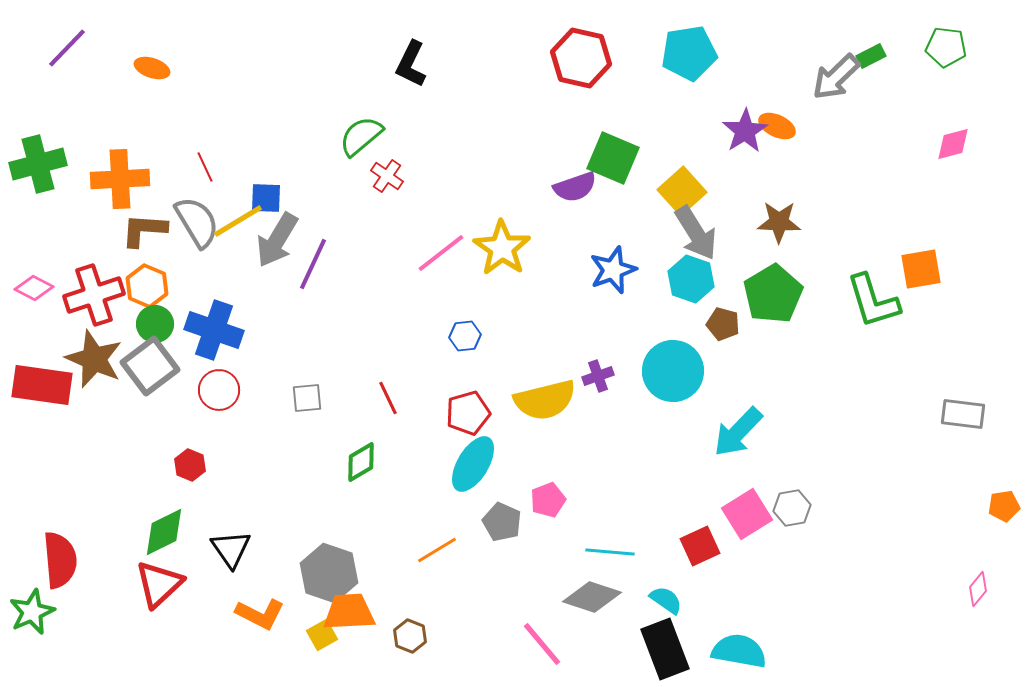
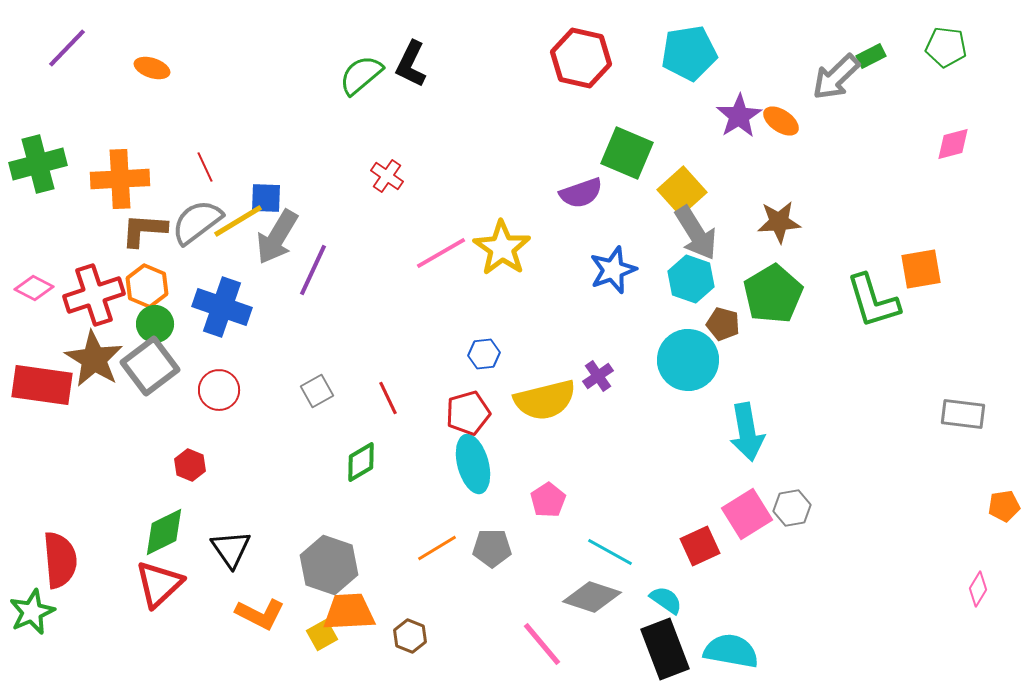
orange ellipse at (777, 126): moved 4 px right, 5 px up; rotated 9 degrees clockwise
purple star at (745, 131): moved 6 px left, 15 px up
green semicircle at (361, 136): moved 61 px up
green square at (613, 158): moved 14 px right, 5 px up
purple semicircle at (575, 187): moved 6 px right, 6 px down
gray semicircle at (197, 222): rotated 96 degrees counterclockwise
brown star at (779, 222): rotated 6 degrees counterclockwise
gray arrow at (277, 240): moved 3 px up
pink line at (441, 253): rotated 8 degrees clockwise
purple line at (313, 264): moved 6 px down
blue cross at (214, 330): moved 8 px right, 23 px up
blue hexagon at (465, 336): moved 19 px right, 18 px down
brown star at (94, 359): rotated 8 degrees clockwise
cyan circle at (673, 371): moved 15 px right, 11 px up
purple cross at (598, 376): rotated 16 degrees counterclockwise
gray square at (307, 398): moved 10 px right, 7 px up; rotated 24 degrees counterclockwise
cyan arrow at (738, 432): moved 9 px right; rotated 54 degrees counterclockwise
cyan ellipse at (473, 464): rotated 46 degrees counterclockwise
pink pentagon at (548, 500): rotated 12 degrees counterclockwise
gray pentagon at (502, 522): moved 10 px left, 26 px down; rotated 24 degrees counterclockwise
orange line at (437, 550): moved 2 px up
cyan line at (610, 552): rotated 24 degrees clockwise
gray hexagon at (329, 573): moved 8 px up
pink diamond at (978, 589): rotated 8 degrees counterclockwise
cyan semicircle at (739, 651): moved 8 px left
